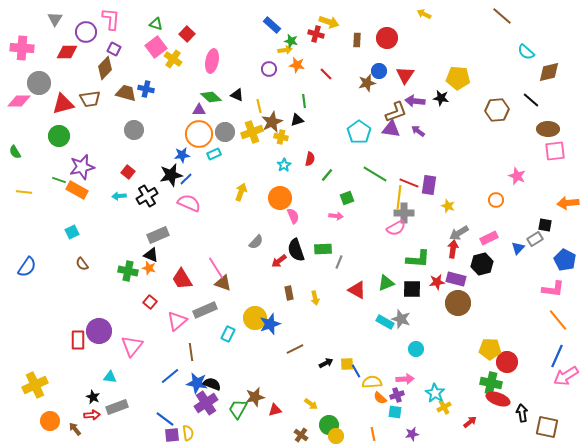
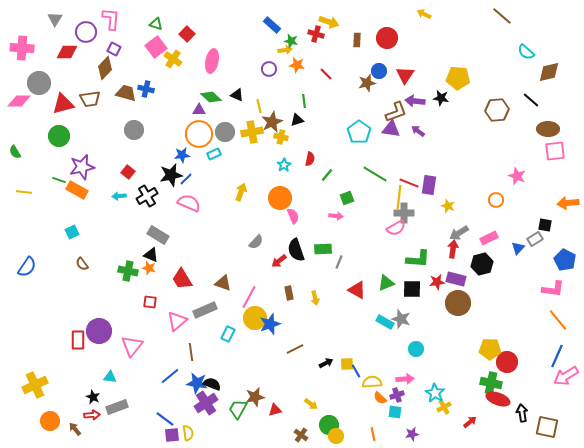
yellow cross at (252, 132): rotated 10 degrees clockwise
gray rectangle at (158, 235): rotated 55 degrees clockwise
pink line at (216, 268): moved 33 px right, 29 px down; rotated 60 degrees clockwise
red square at (150, 302): rotated 32 degrees counterclockwise
